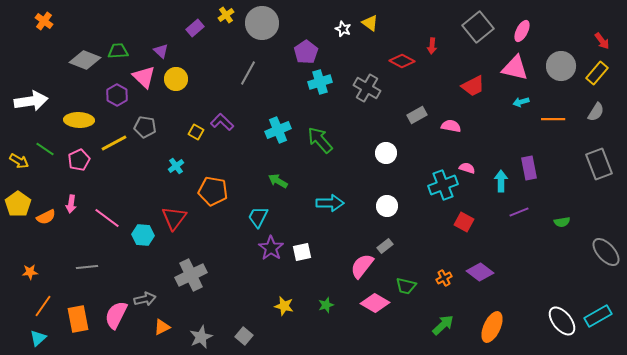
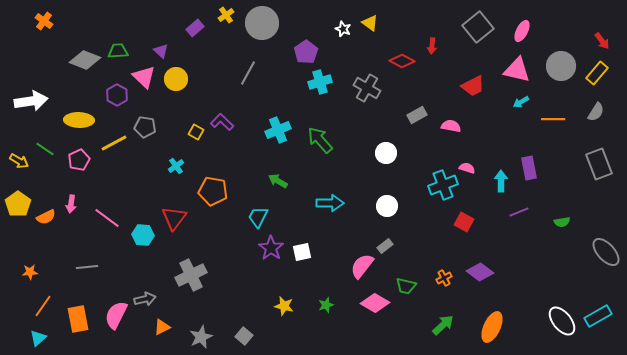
pink triangle at (515, 68): moved 2 px right, 2 px down
cyan arrow at (521, 102): rotated 14 degrees counterclockwise
